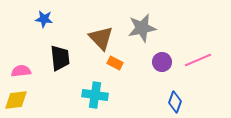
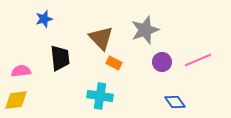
blue star: rotated 24 degrees counterclockwise
gray star: moved 3 px right, 2 px down; rotated 8 degrees counterclockwise
orange rectangle: moved 1 px left
cyan cross: moved 5 px right, 1 px down
blue diamond: rotated 55 degrees counterclockwise
